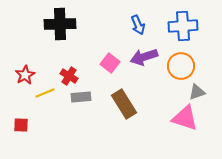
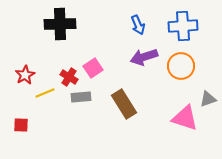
pink square: moved 17 px left, 5 px down; rotated 18 degrees clockwise
red cross: moved 1 px down
gray triangle: moved 11 px right, 7 px down
